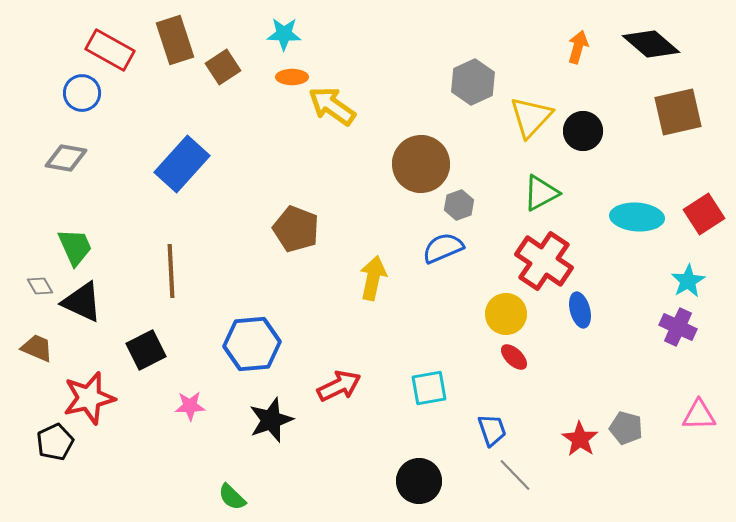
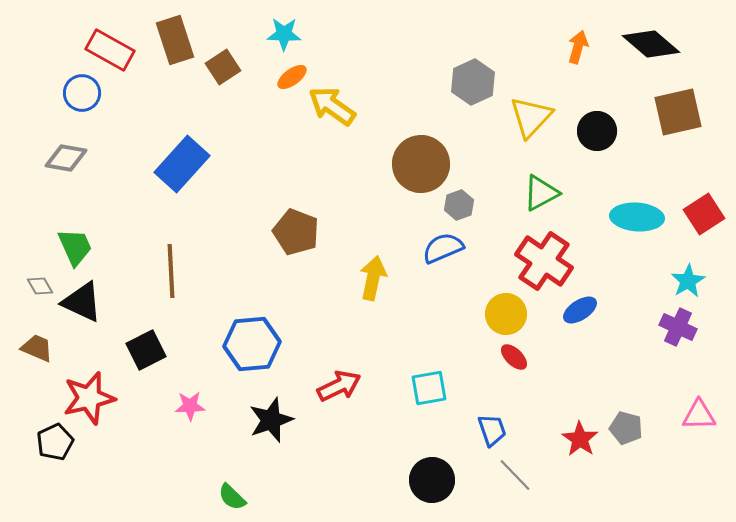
orange ellipse at (292, 77): rotated 36 degrees counterclockwise
black circle at (583, 131): moved 14 px right
brown pentagon at (296, 229): moved 3 px down
blue ellipse at (580, 310): rotated 72 degrees clockwise
black circle at (419, 481): moved 13 px right, 1 px up
